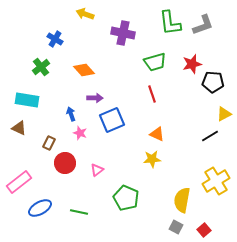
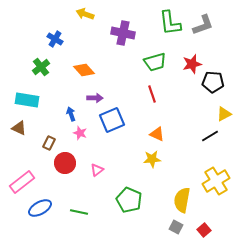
pink rectangle: moved 3 px right
green pentagon: moved 3 px right, 2 px down
